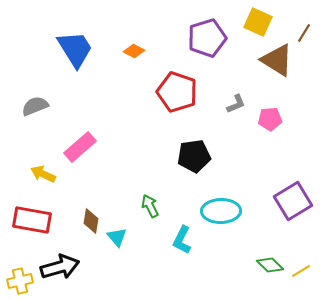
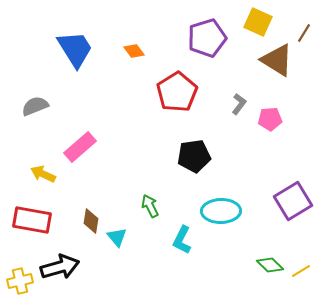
orange diamond: rotated 25 degrees clockwise
red pentagon: rotated 21 degrees clockwise
gray L-shape: moved 3 px right; rotated 30 degrees counterclockwise
